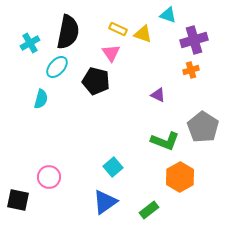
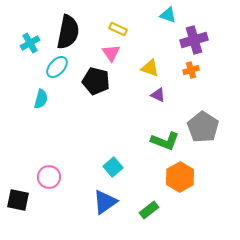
yellow triangle: moved 7 px right, 34 px down
